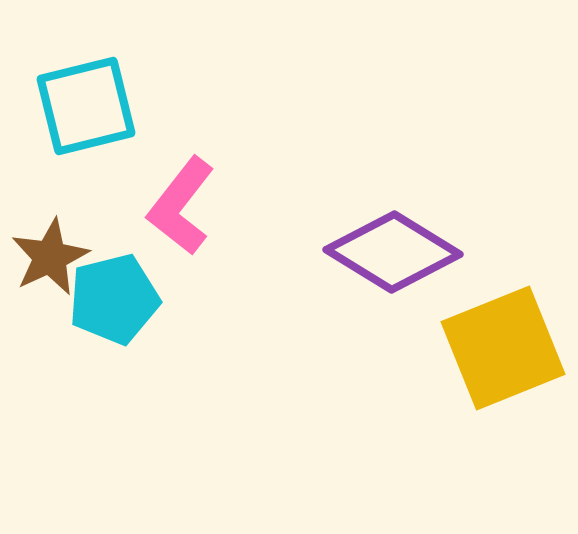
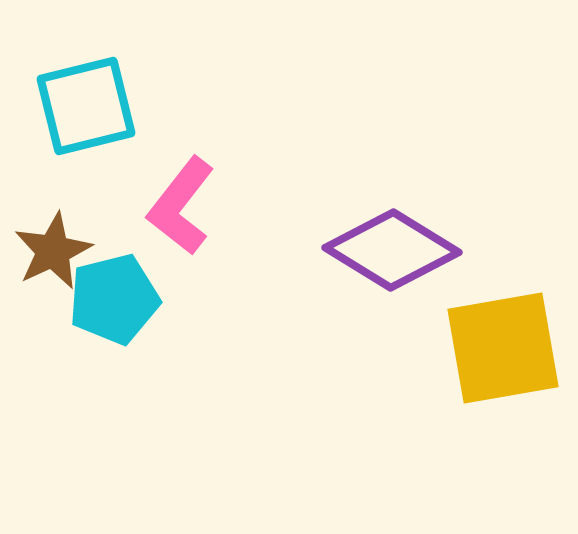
purple diamond: moved 1 px left, 2 px up
brown star: moved 3 px right, 6 px up
yellow square: rotated 12 degrees clockwise
